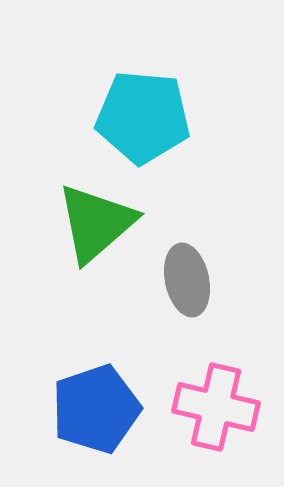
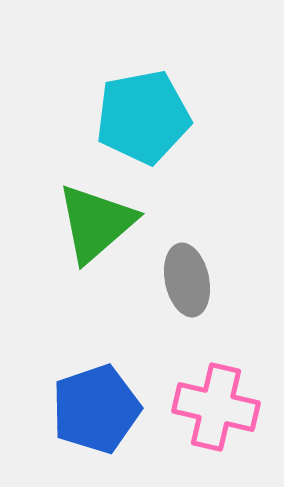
cyan pentagon: rotated 16 degrees counterclockwise
